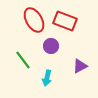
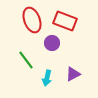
red ellipse: moved 2 px left; rotated 10 degrees clockwise
purple circle: moved 1 px right, 3 px up
green line: moved 3 px right
purple triangle: moved 7 px left, 8 px down
